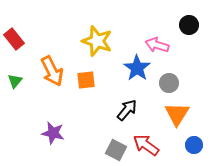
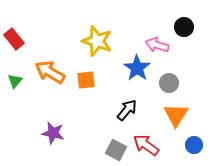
black circle: moved 5 px left, 2 px down
orange arrow: moved 2 px left, 1 px down; rotated 148 degrees clockwise
orange triangle: moved 1 px left, 1 px down
